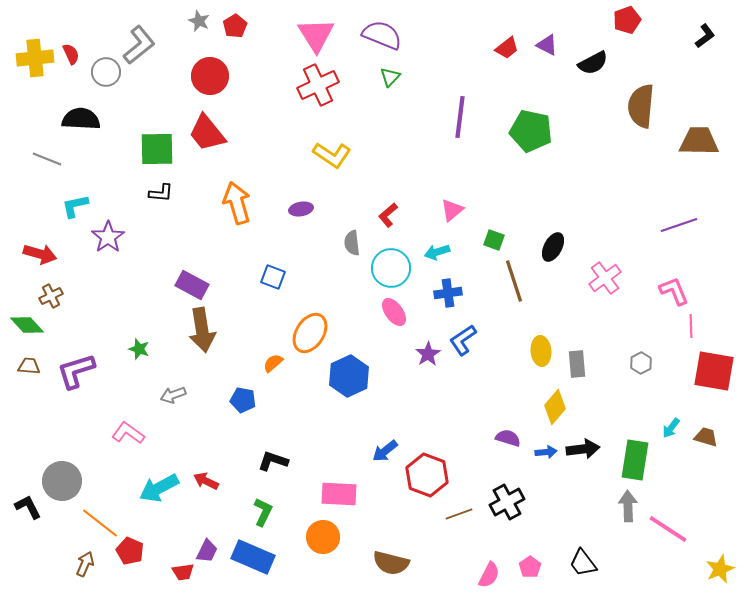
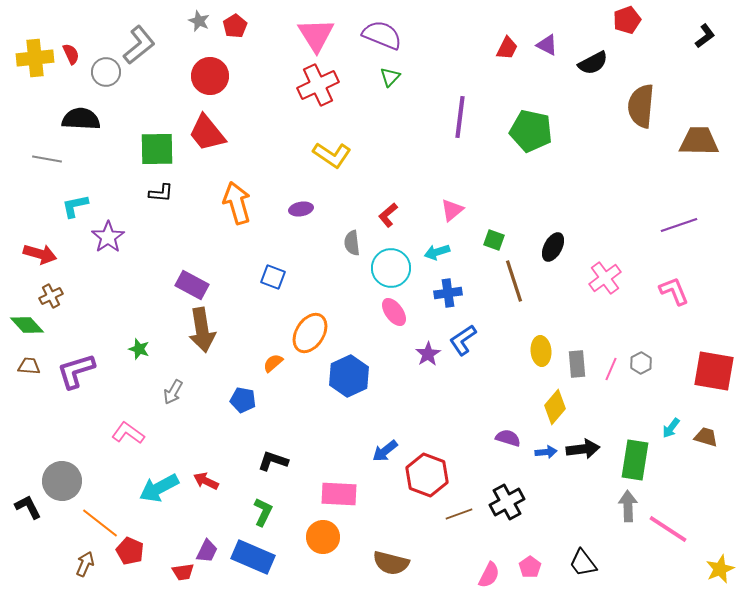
red trapezoid at (507, 48): rotated 25 degrees counterclockwise
gray line at (47, 159): rotated 12 degrees counterclockwise
pink line at (691, 326): moved 80 px left, 43 px down; rotated 25 degrees clockwise
gray arrow at (173, 395): moved 3 px up; rotated 40 degrees counterclockwise
